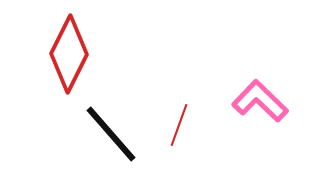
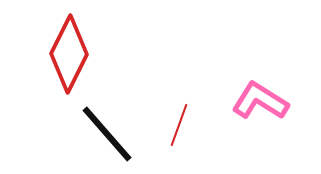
pink L-shape: rotated 12 degrees counterclockwise
black line: moved 4 px left
